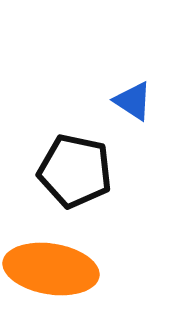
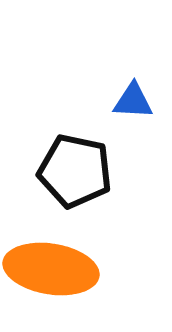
blue triangle: rotated 30 degrees counterclockwise
